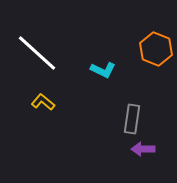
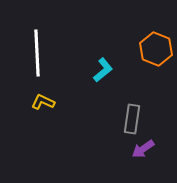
white line: rotated 45 degrees clockwise
cyan L-shape: rotated 65 degrees counterclockwise
yellow L-shape: rotated 15 degrees counterclockwise
purple arrow: rotated 35 degrees counterclockwise
